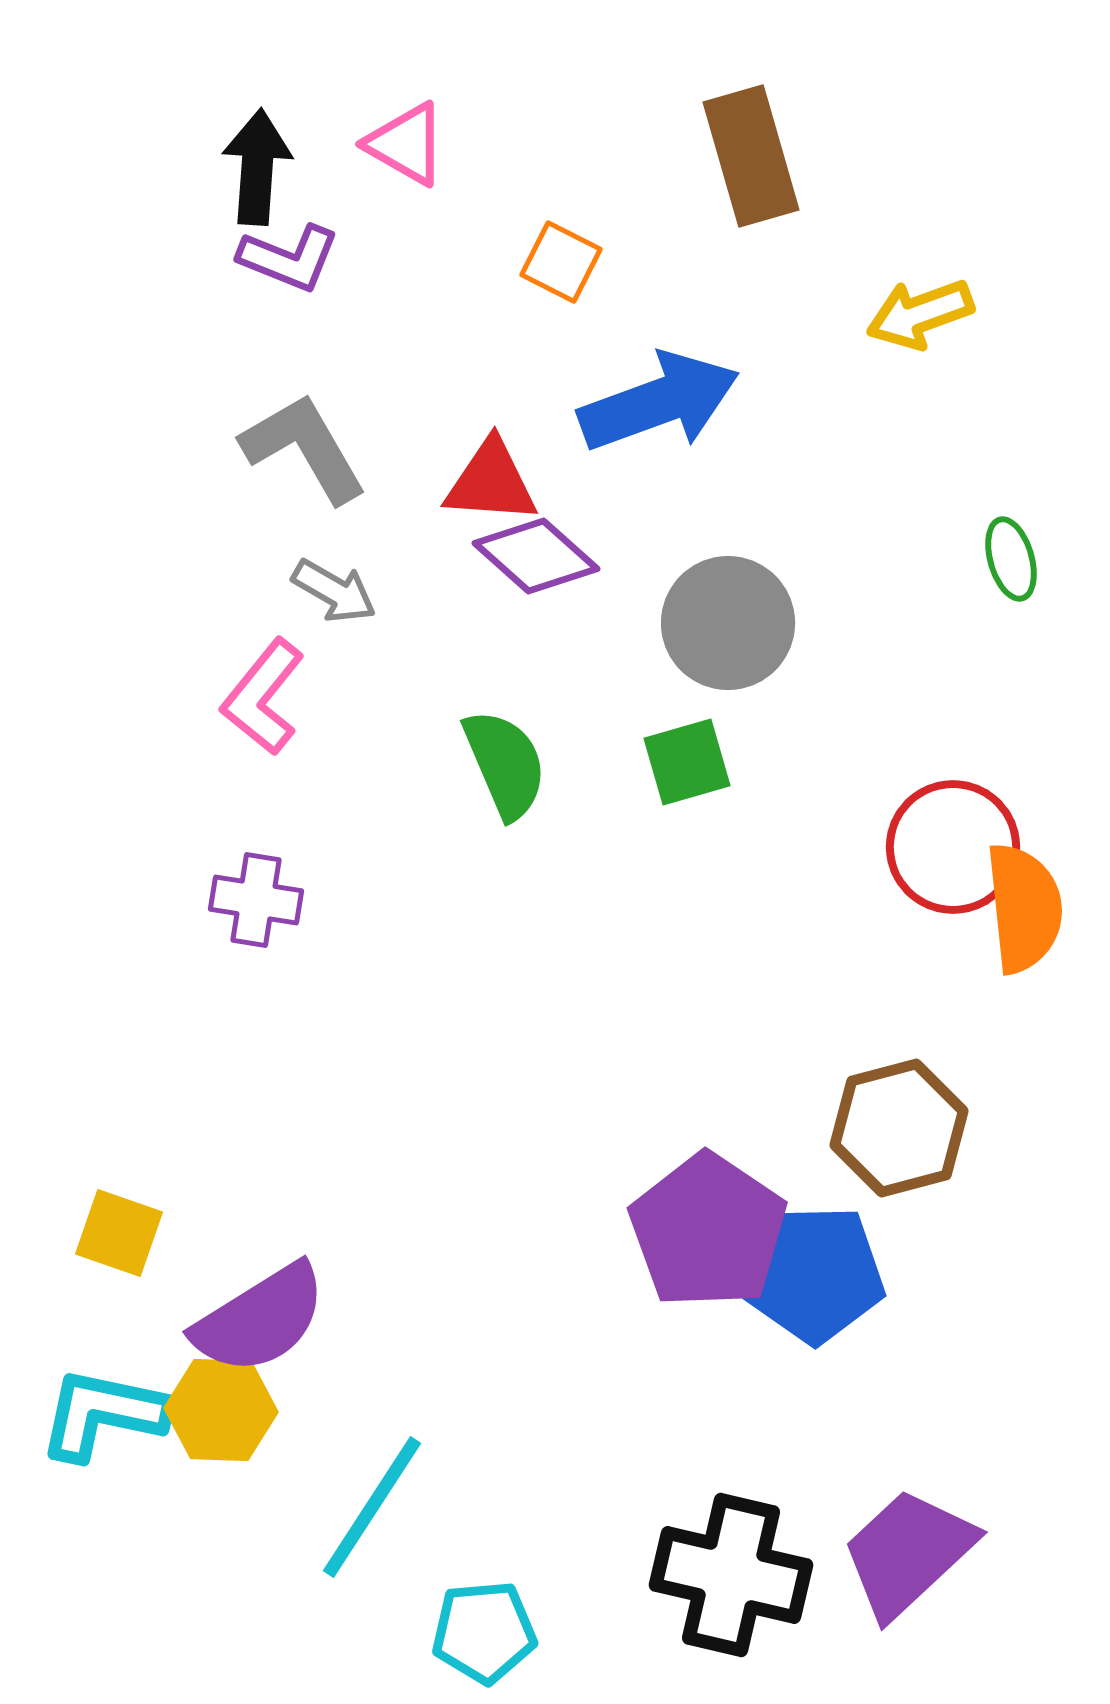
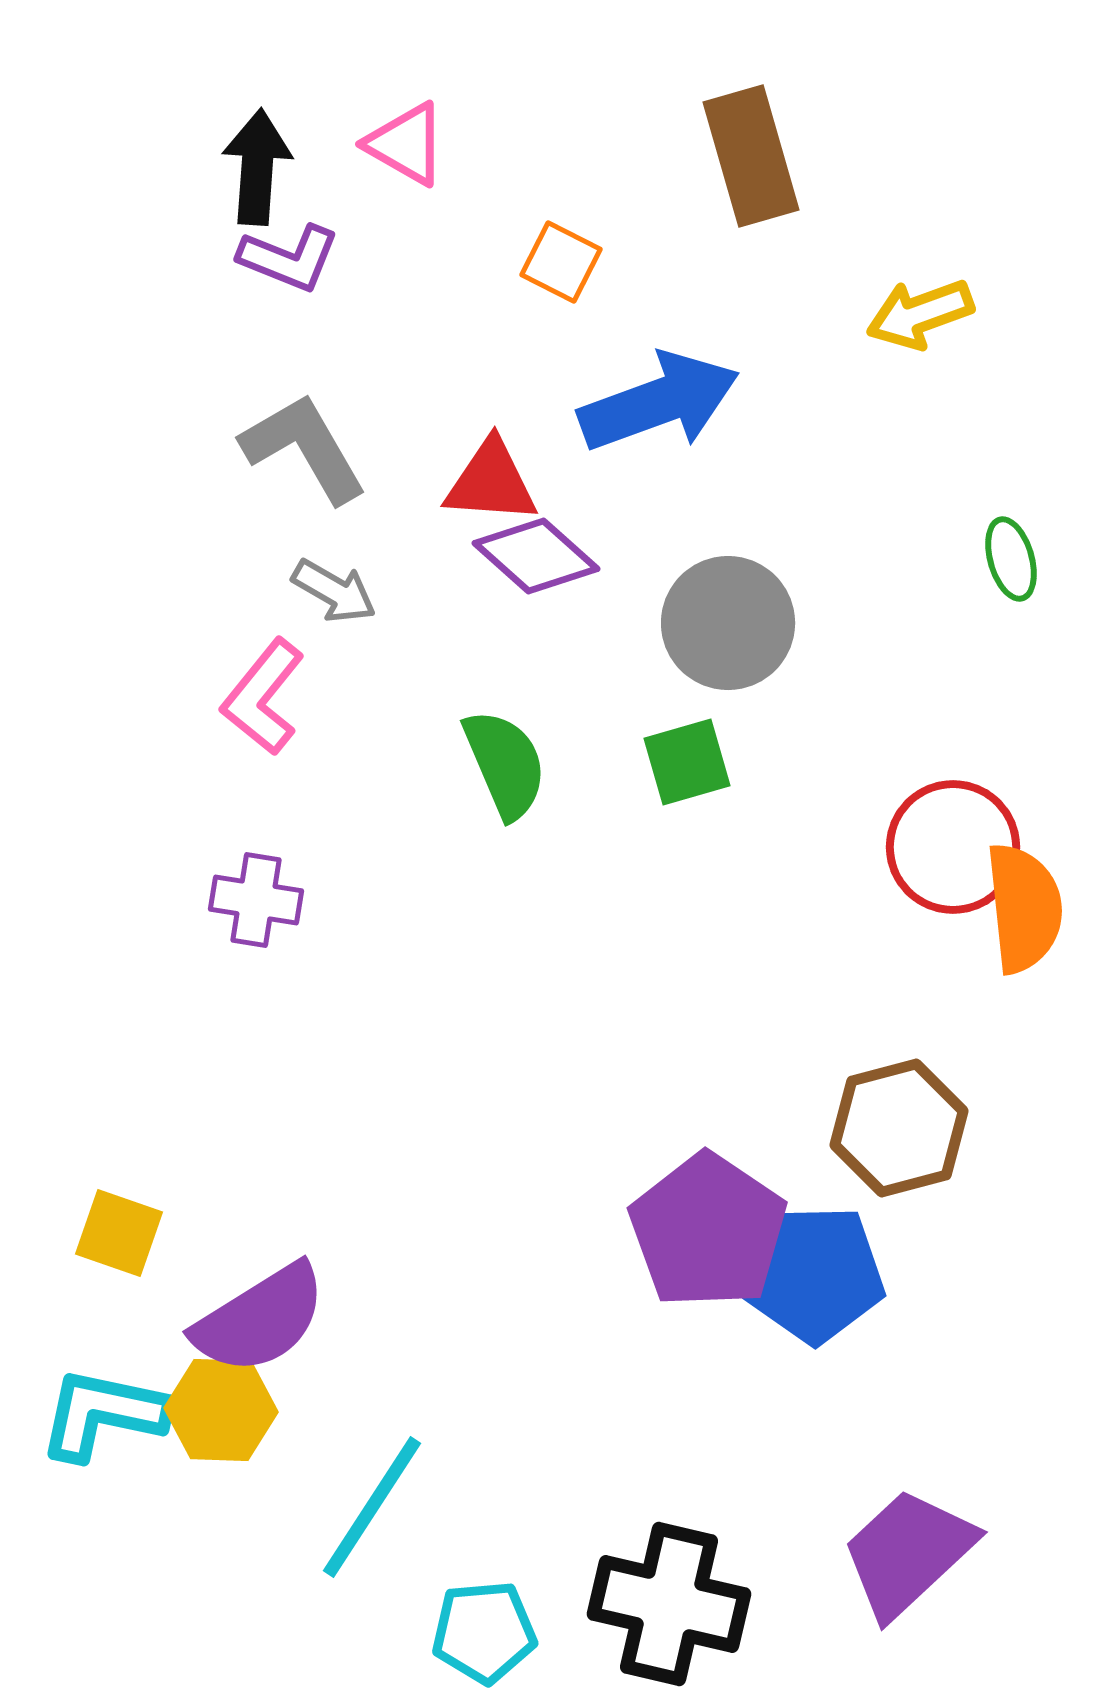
black cross: moved 62 px left, 29 px down
